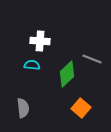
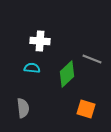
cyan semicircle: moved 3 px down
orange square: moved 5 px right, 1 px down; rotated 24 degrees counterclockwise
